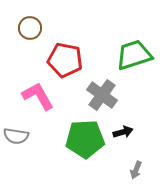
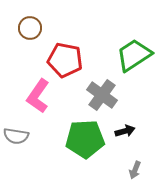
green trapezoid: rotated 15 degrees counterclockwise
pink L-shape: rotated 116 degrees counterclockwise
black arrow: moved 2 px right, 1 px up
gray arrow: moved 1 px left
